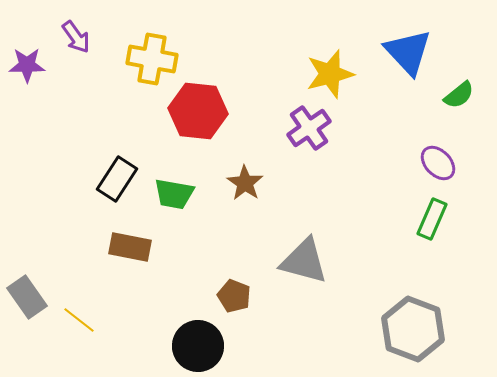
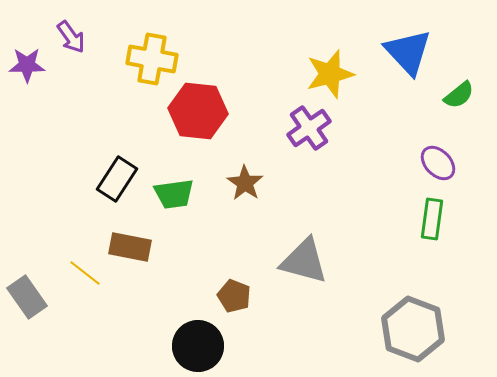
purple arrow: moved 5 px left
green trapezoid: rotated 18 degrees counterclockwise
green rectangle: rotated 15 degrees counterclockwise
yellow line: moved 6 px right, 47 px up
